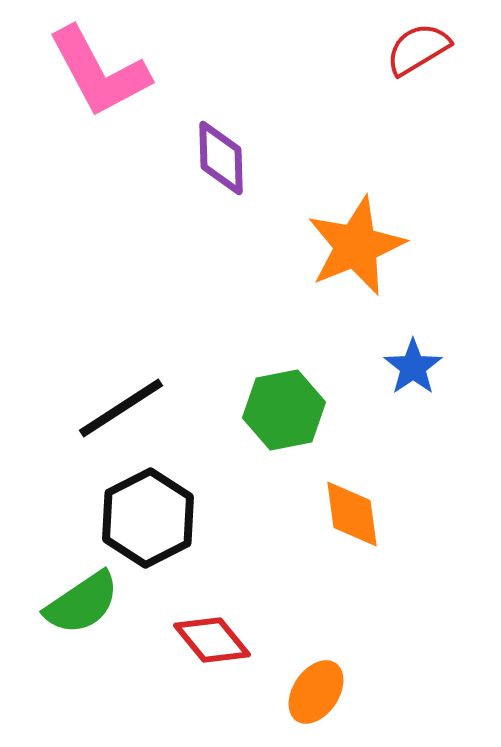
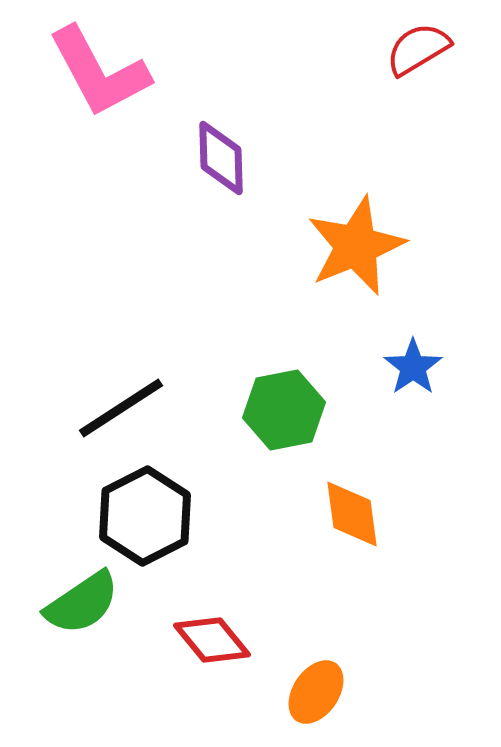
black hexagon: moved 3 px left, 2 px up
